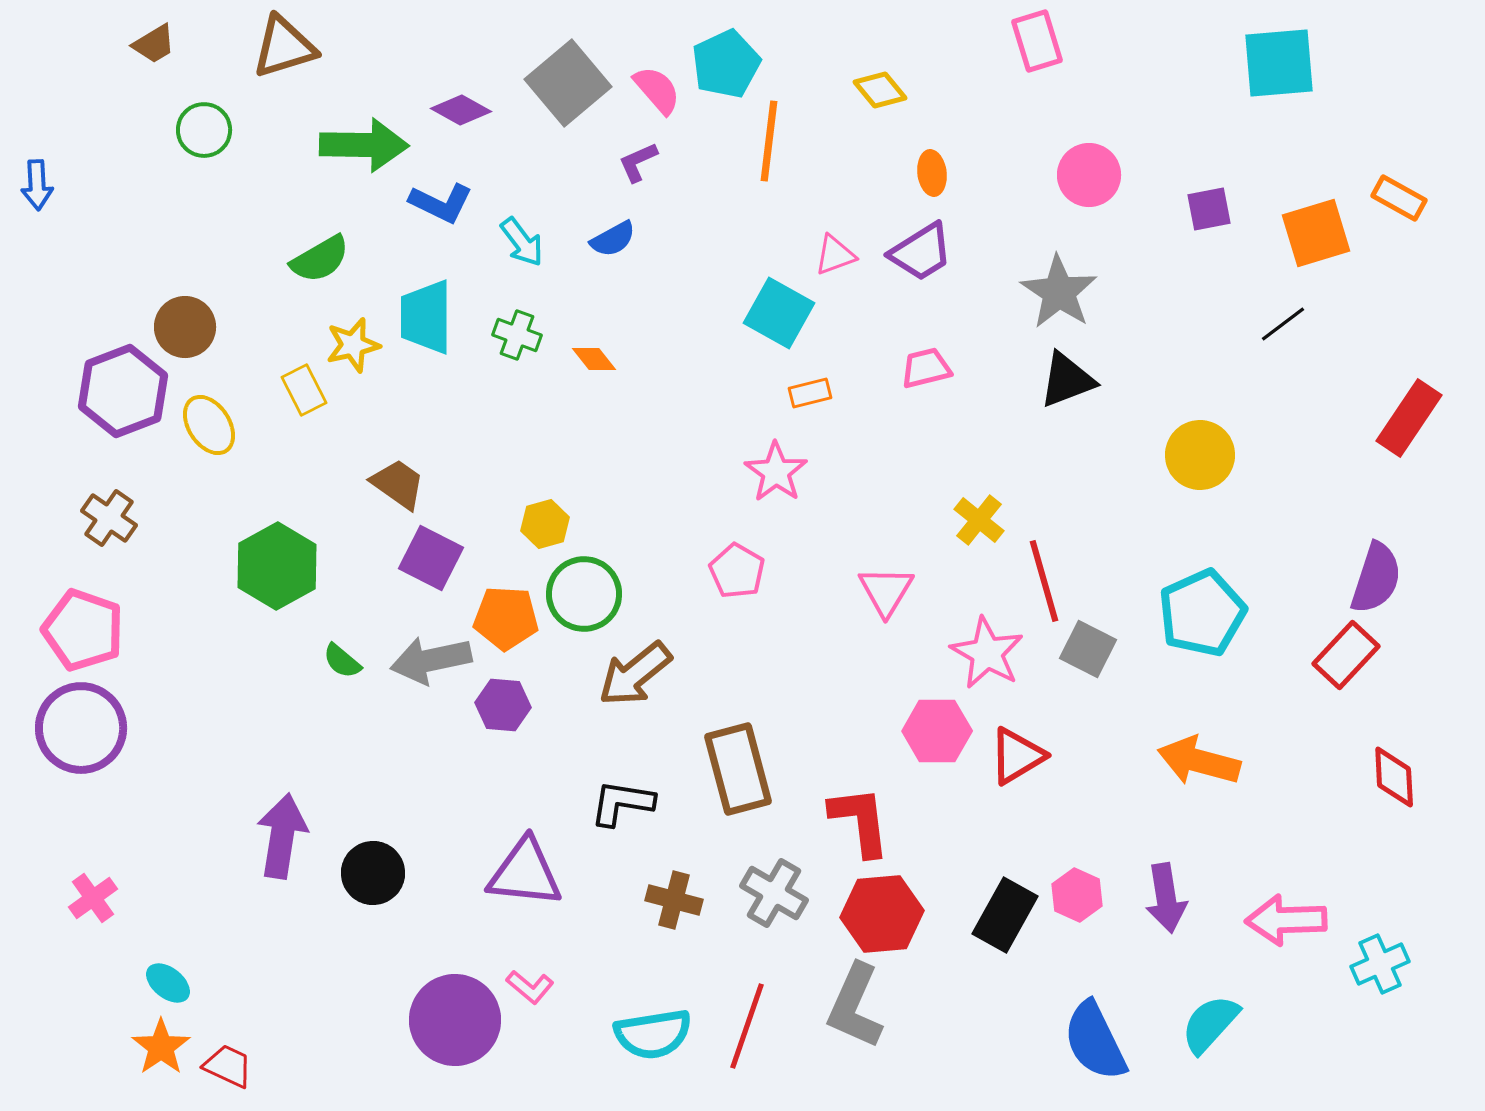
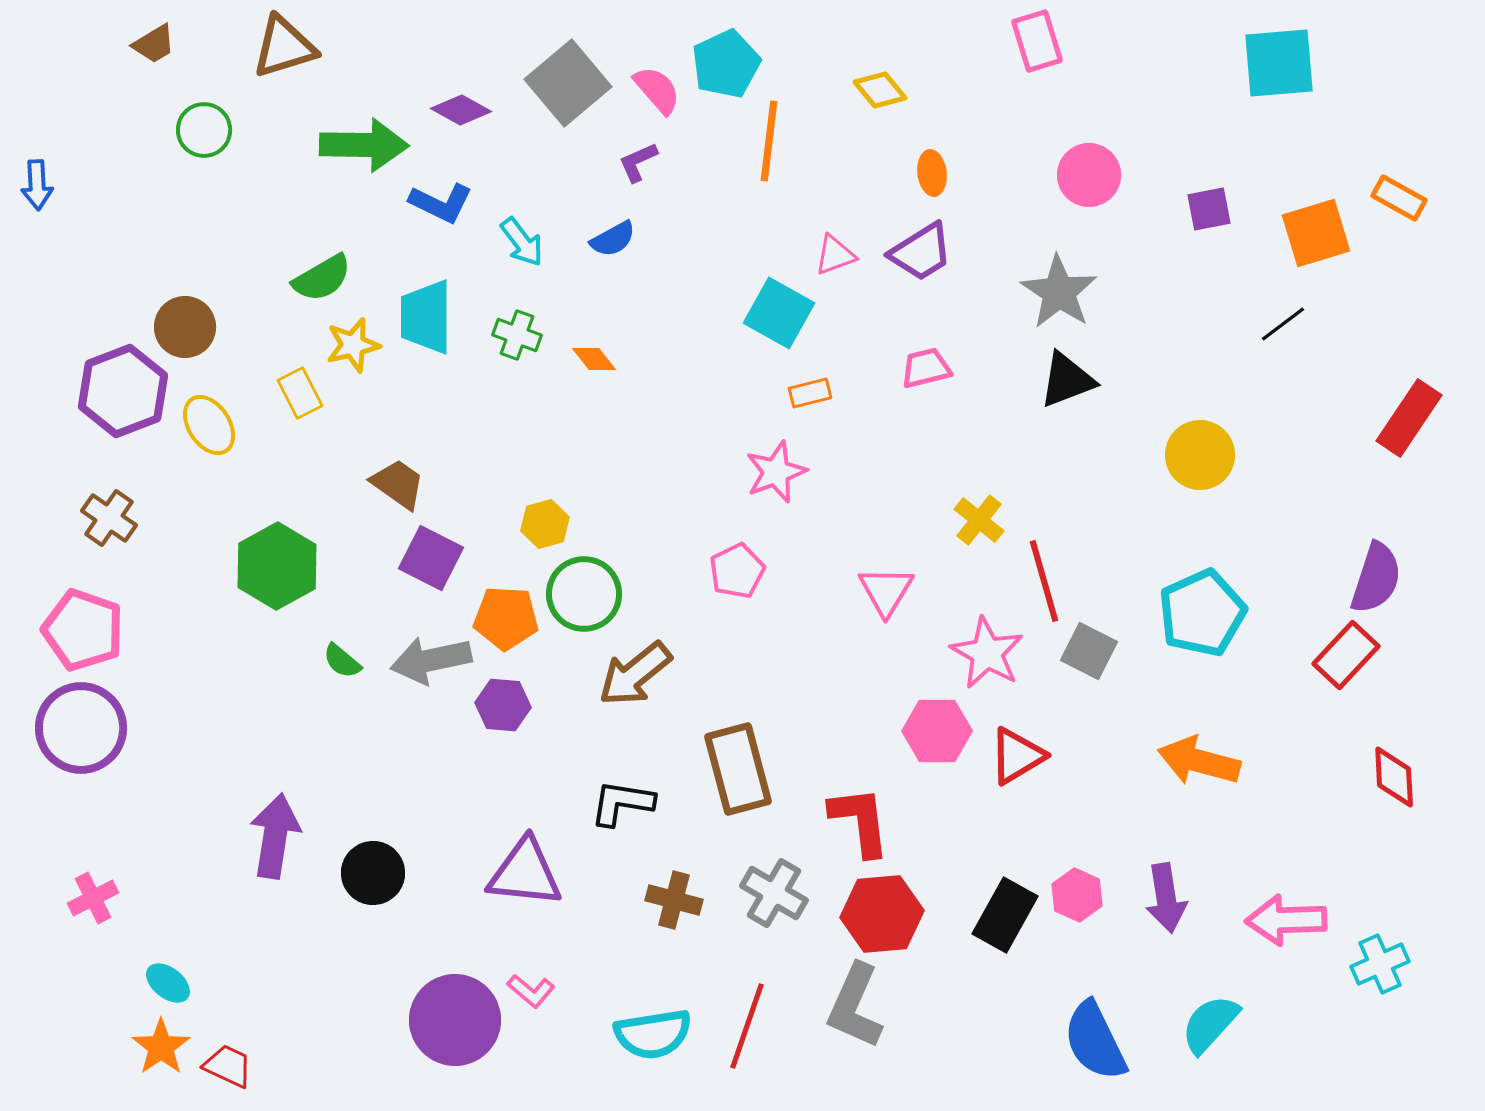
green semicircle at (320, 259): moved 2 px right, 19 px down
yellow rectangle at (304, 390): moved 4 px left, 3 px down
pink star at (776, 472): rotated 16 degrees clockwise
pink pentagon at (737, 571): rotated 16 degrees clockwise
gray square at (1088, 649): moved 1 px right, 2 px down
purple arrow at (282, 836): moved 7 px left
pink cross at (93, 898): rotated 9 degrees clockwise
pink L-shape at (530, 987): moved 1 px right, 4 px down
